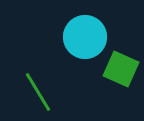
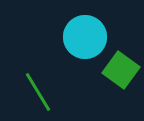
green square: moved 1 px down; rotated 12 degrees clockwise
